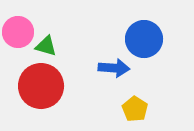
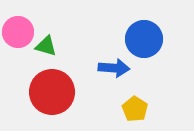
red circle: moved 11 px right, 6 px down
